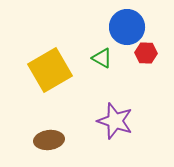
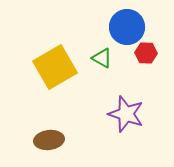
yellow square: moved 5 px right, 3 px up
purple star: moved 11 px right, 7 px up
